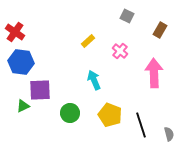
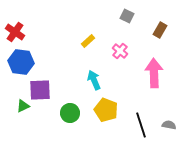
yellow pentagon: moved 4 px left, 5 px up
gray semicircle: moved 9 px up; rotated 64 degrees counterclockwise
